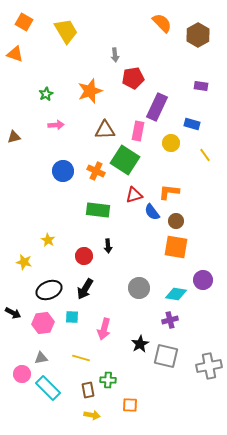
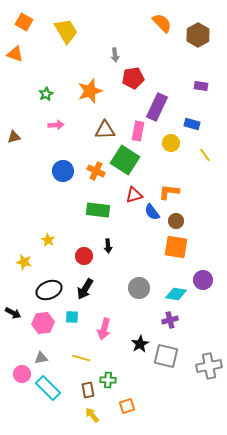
orange square at (130, 405): moved 3 px left, 1 px down; rotated 21 degrees counterclockwise
yellow arrow at (92, 415): rotated 140 degrees counterclockwise
